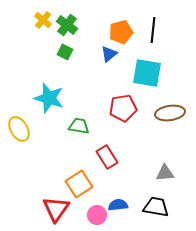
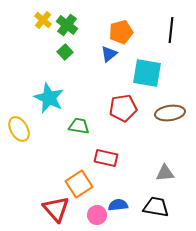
black line: moved 18 px right
green square: rotated 21 degrees clockwise
cyan star: rotated 8 degrees clockwise
red rectangle: moved 1 px left, 1 px down; rotated 45 degrees counterclockwise
red triangle: rotated 16 degrees counterclockwise
